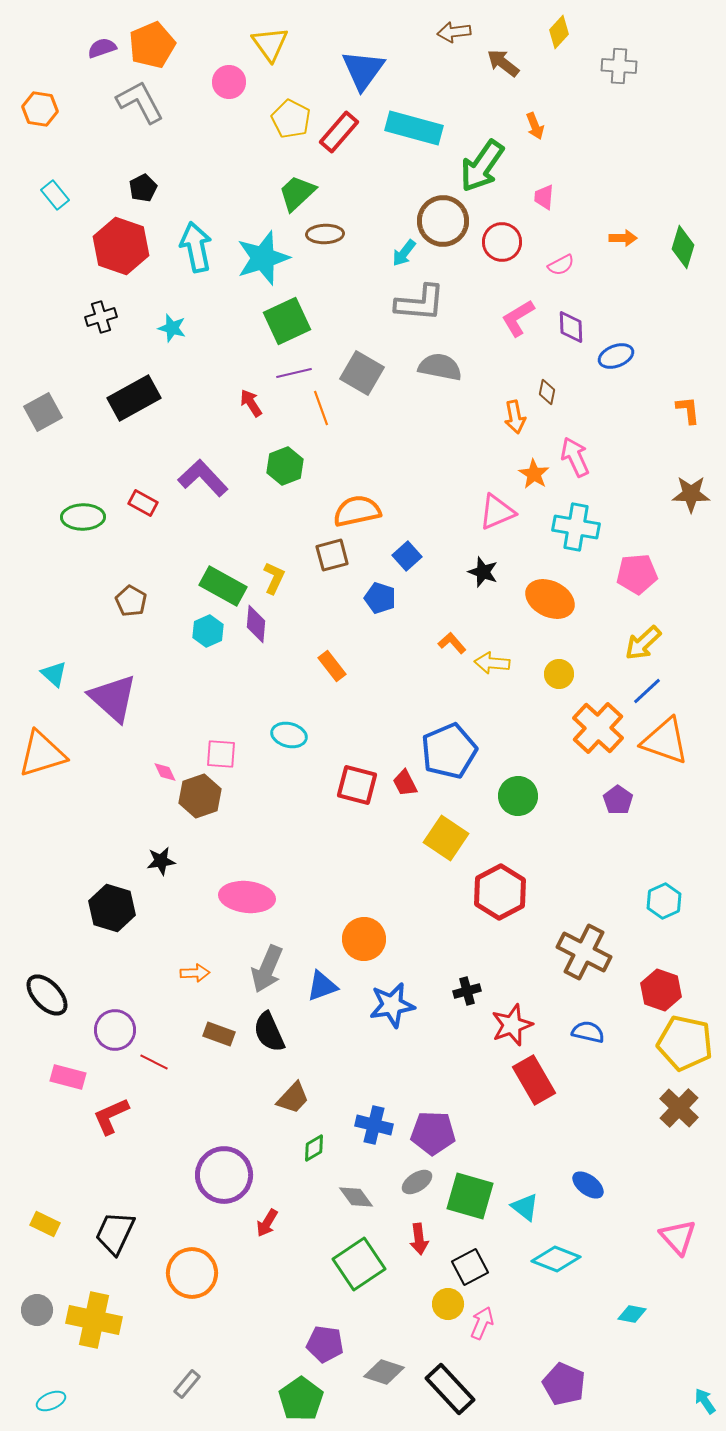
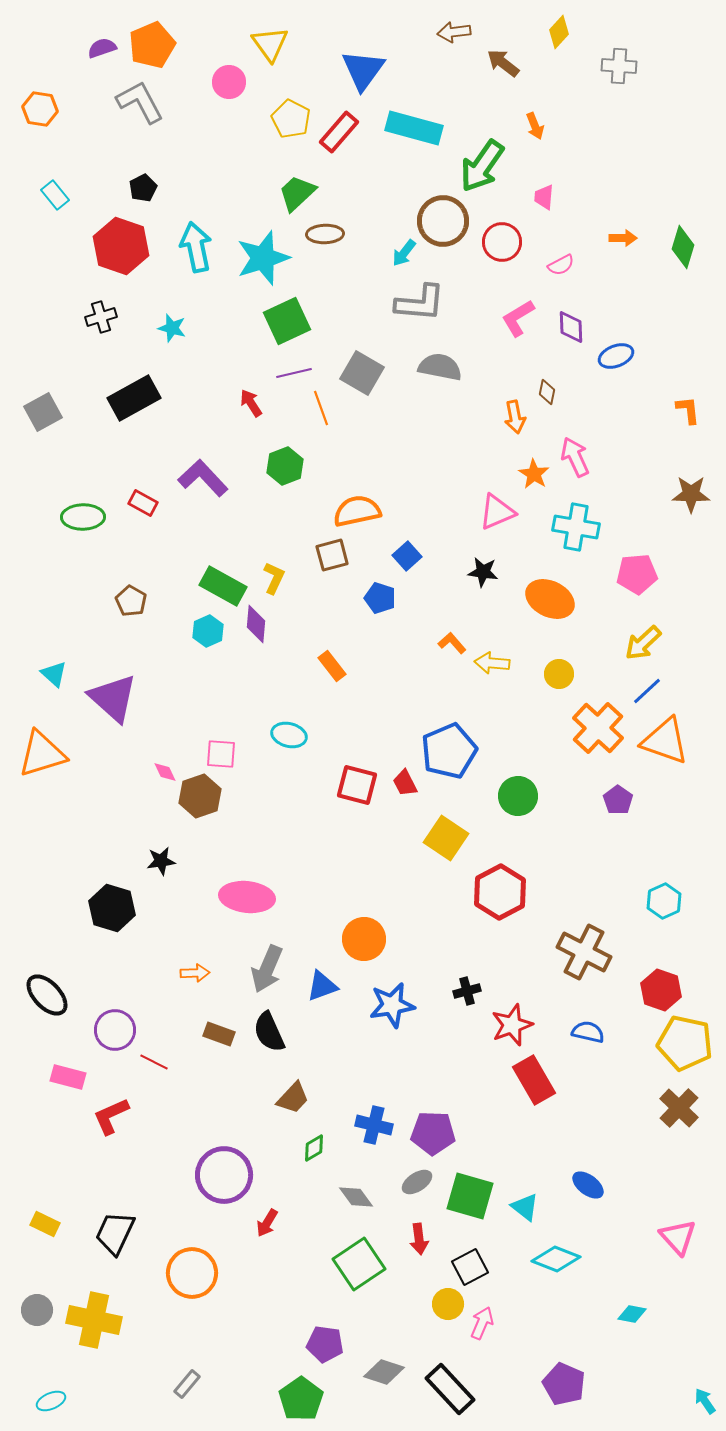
black star at (483, 572): rotated 12 degrees counterclockwise
